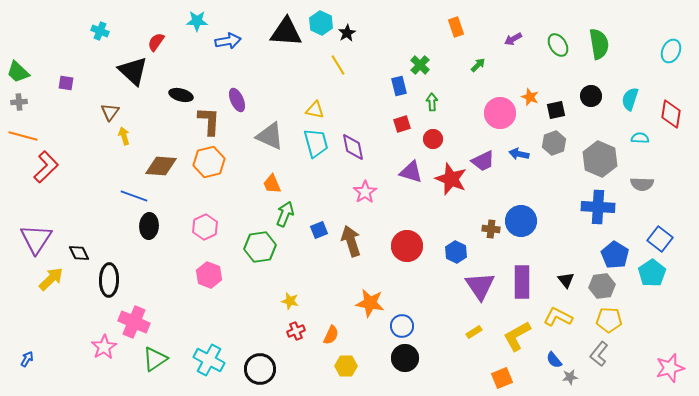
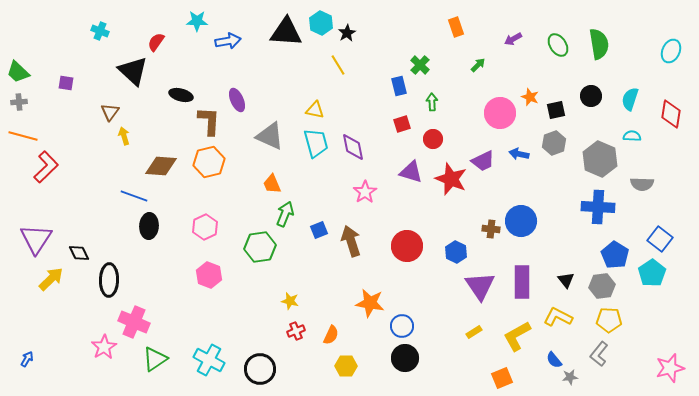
cyan semicircle at (640, 138): moved 8 px left, 2 px up
